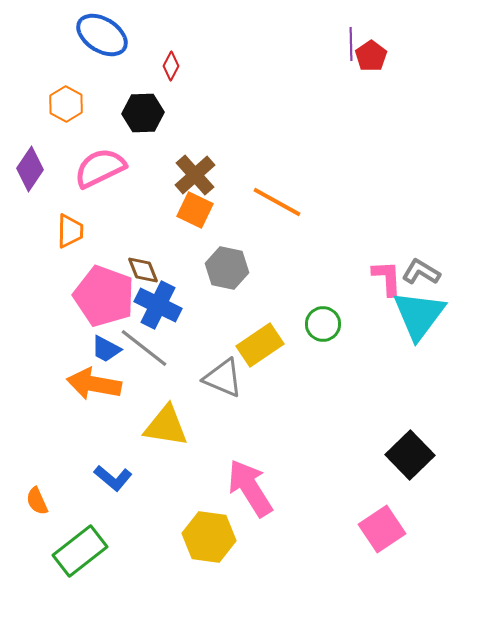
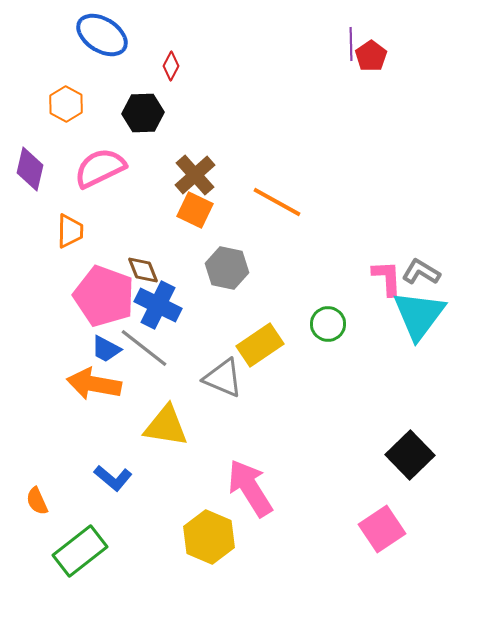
purple diamond: rotated 21 degrees counterclockwise
green circle: moved 5 px right
yellow hexagon: rotated 15 degrees clockwise
